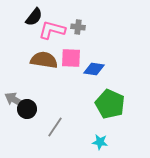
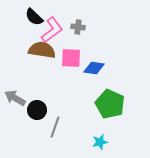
black semicircle: rotated 96 degrees clockwise
pink L-shape: rotated 128 degrees clockwise
brown semicircle: moved 2 px left, 10 px up
blue diamond: moved 1 px up
gray arrow: moved 2 px up
black circle: moved 10 px right, 1 px down
gray line: rotated 15 degrees counterclockwise
cyan star: rotated 21 degrees counterclockwise
